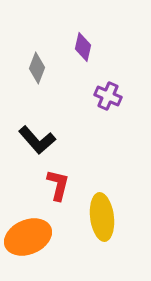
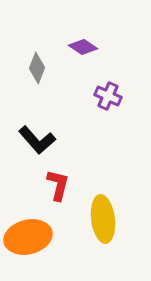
purple diamond: rotated 68 degrees counterclockwise
yellow ellipse: moved 1 px right, 2 px down
orange ellipse: rotated 9 degrees clockwise
